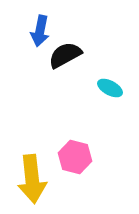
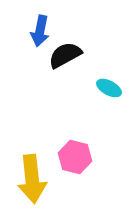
cyan ellipse: moved 1 px left
